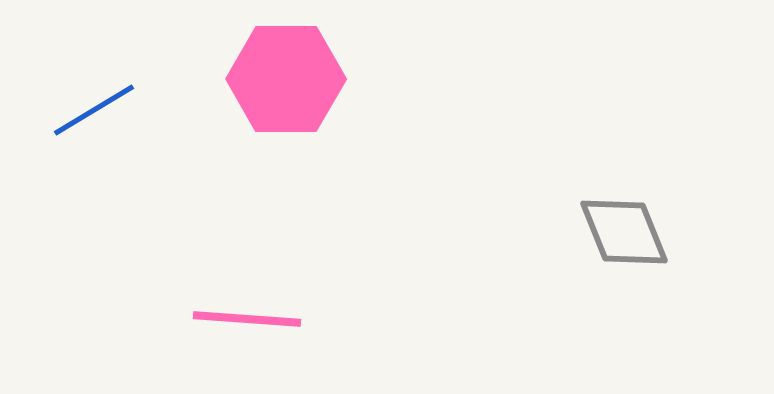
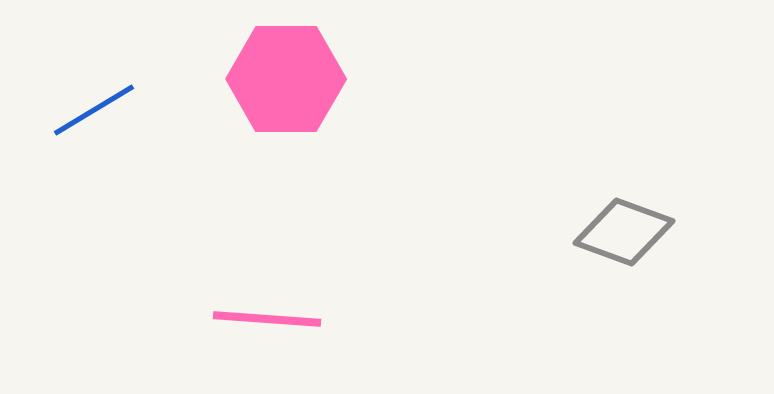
gray diamond: rotated 48 degrees counterclockwise
pink line: moved 20 px right
